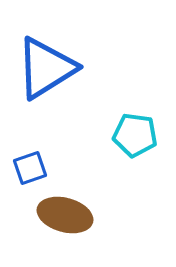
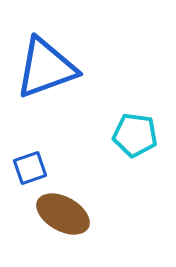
blue triangle: rotated 12 degrees clockwise
brown ellipse: moved 2 px left, 1 px up; rotated 14 degrees clockwise
